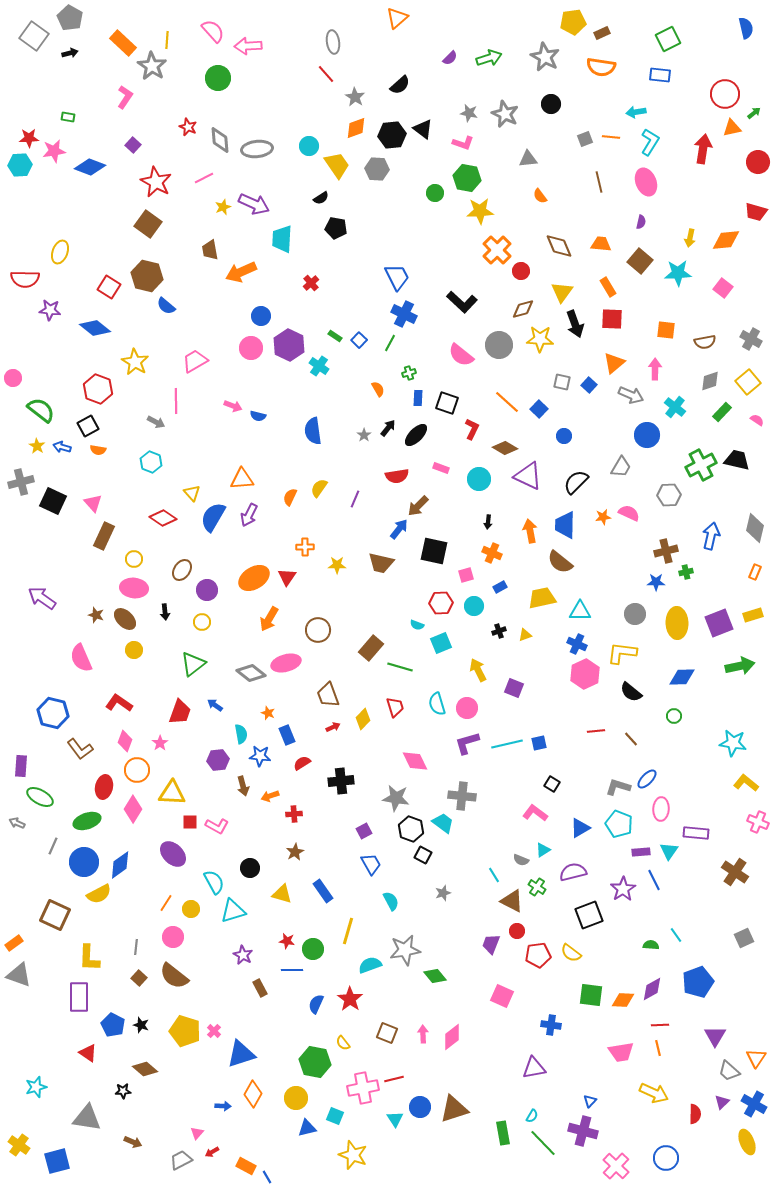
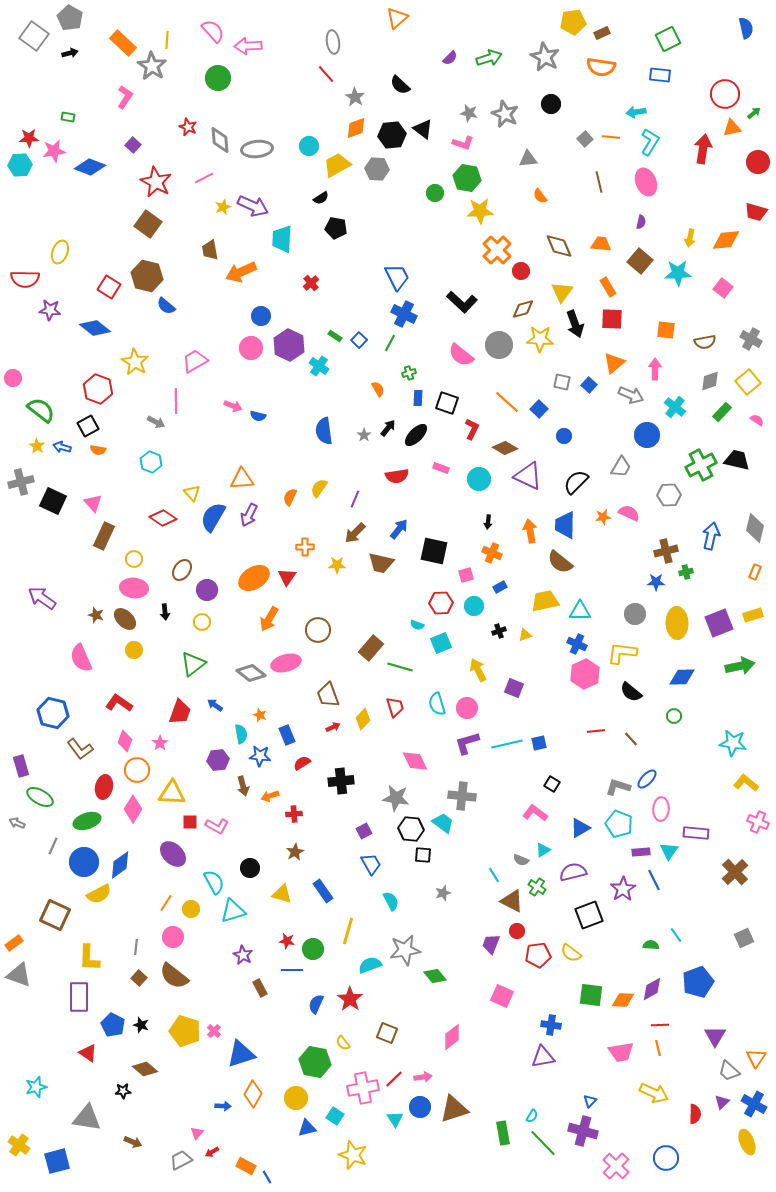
black semicircle at (400, 85): rotated 85 degrees clockwise
gray square at (585, 139): rotated 21 degrees counterclockwise
yellow trapezoid at (337, 165): rotated 84 degrees counterclockwise
purple arrow at (254, 204): moved 1 px left, 2 px down
blue semicircle at (313, 431): moved 11 px right
brown arrow at (418, 506): moved 63 px left, 27 px down
yellow trapezoid at (542, 598): moved 3 px right, 3 px down
orange star at (268, 713): moved 8 px left, 2 px down
purple rectangle at (21, 766): rotated 20 degrees counterclockwise
black hexagon at (411, 829): rotated 15 degrees counterclockwise
black square at (423, 855): rotated 24 degrees counterclockwise
brown cross at (735, 872): rotated 12 degrees clockwise
pink arrow at (423, 1034): moved 43 px down; rotated 84 degrees clockwise
purple triangle at (534, 1068): moved 9 px right, 11 px up
red line at (394, 1079): rotated 30 degrees counterclockwise
cyan square at (335, 1116): rotated 12 degrees clockwise
